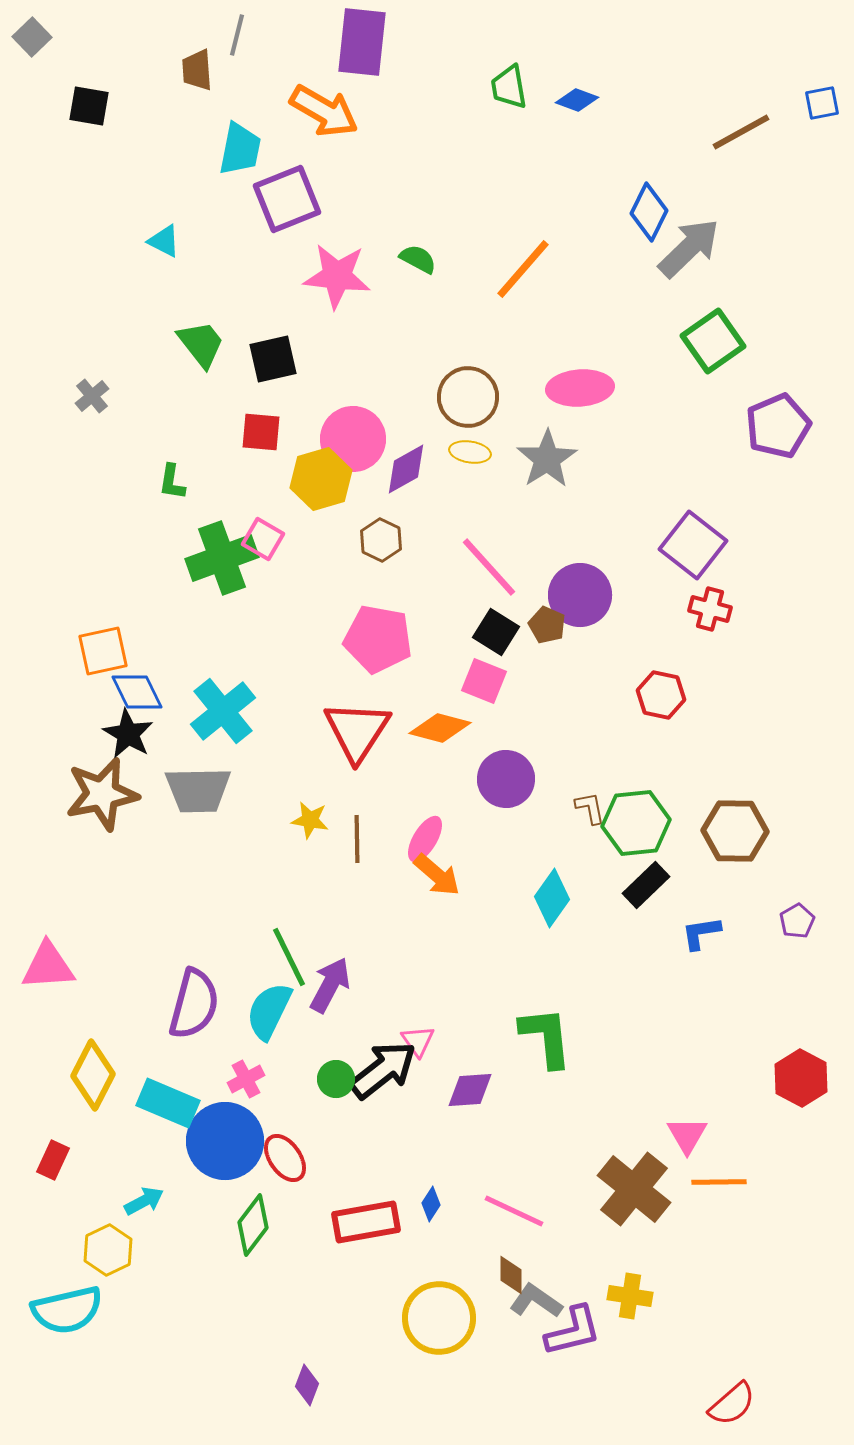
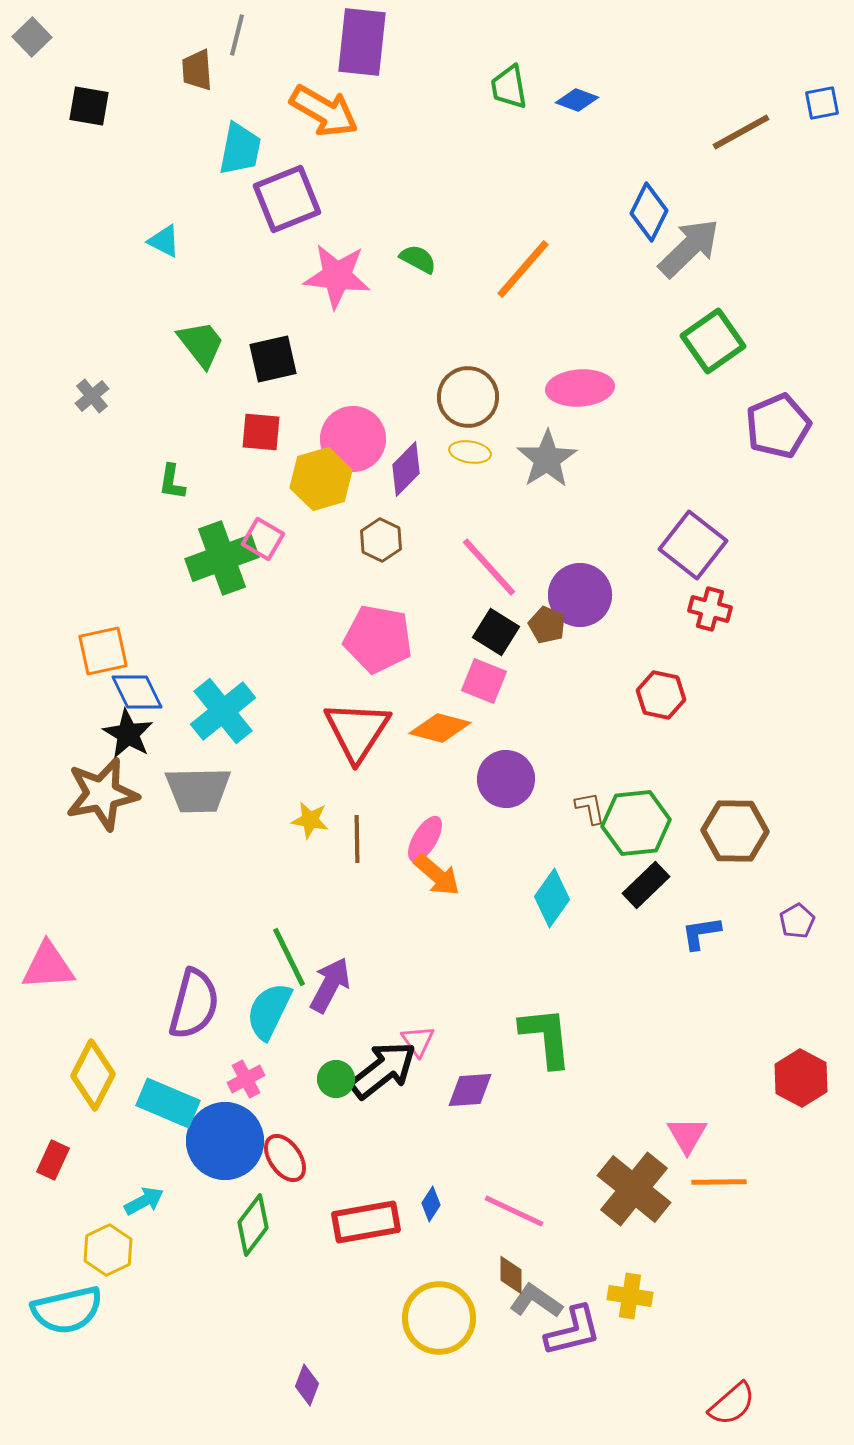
purple diamond at (406, 469): rotated 16 degrees counterclockwise
